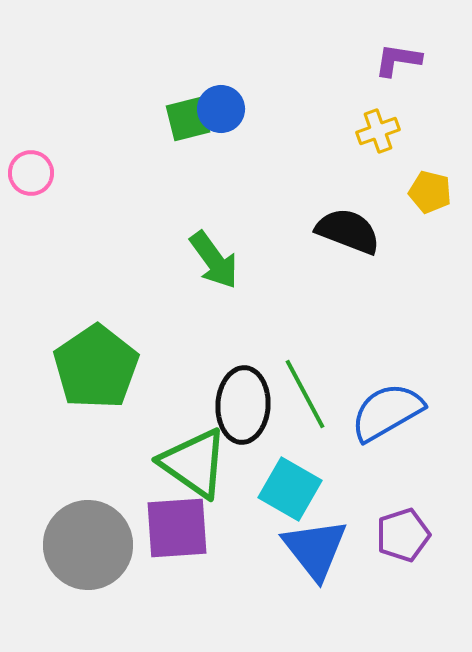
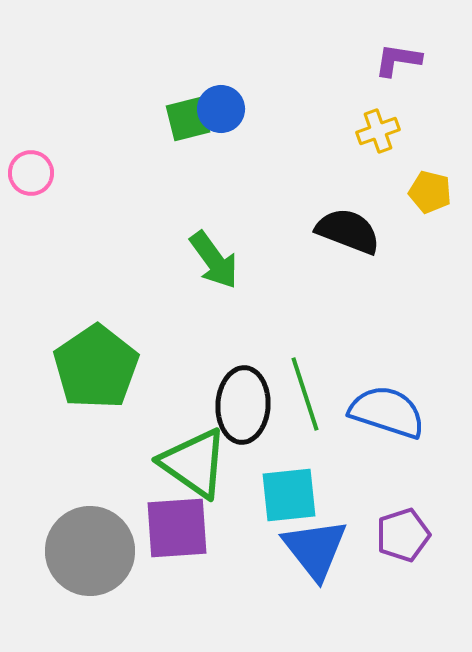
green line: rotated 10 degrees clockwise
blue semicircle: rotated 48 degrees clockwise
cyan square: moved 1 px left, 6 px down; rotated 36 degrees counterclockwise
gray circle: moved 2 px right, 6 px down
